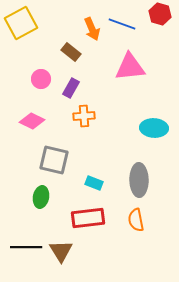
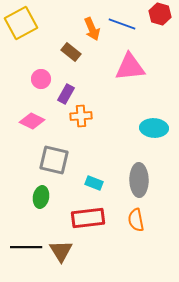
purple rectangle: moved 5 px left, 6 px down
orange cross: moved 3 px left
